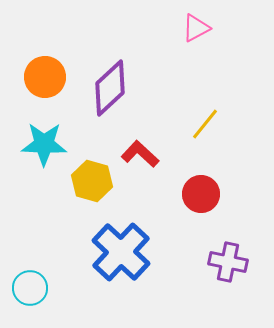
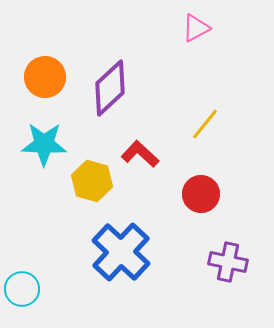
cyan circle: moved 8 px left, 1 px down
